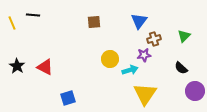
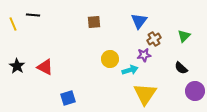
yellow line: moved 1 px right, 1 px down
brown cross: rotated 16 degrees counterclockwise
